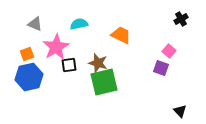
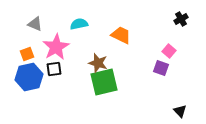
black square: moved 15 px left, 4 px down
